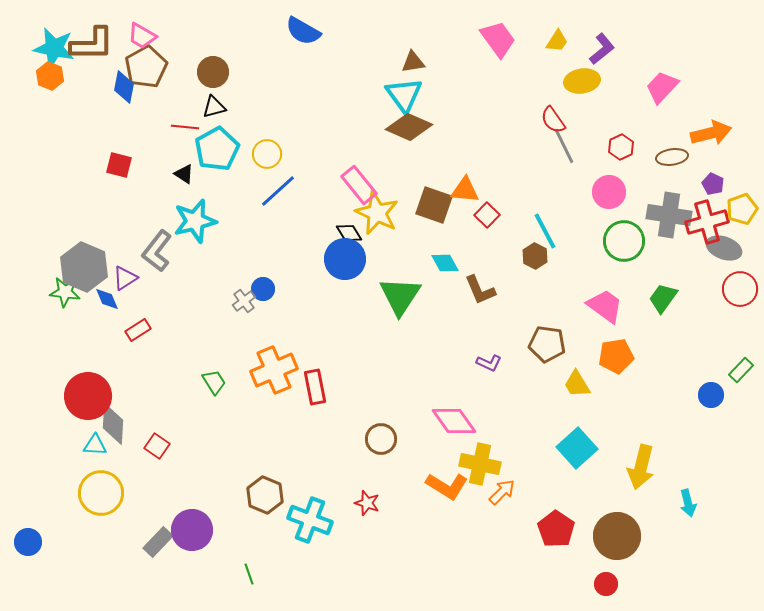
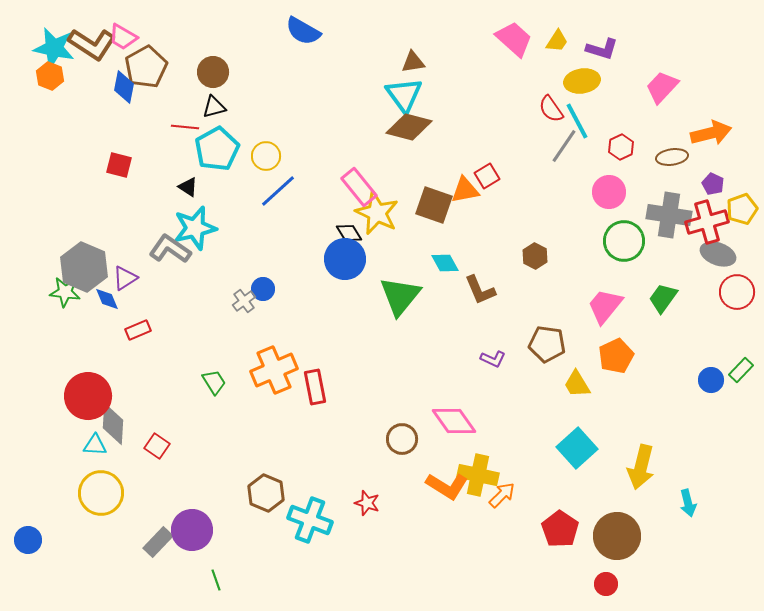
pink trapezoid at (142, 36): moved 19 px left, 1 px down
pink trapezoid at (498, 39): moved 16 px right; rotated 12 degrees counterclockwise
brown L-shape at (92, 44): rotated 33 degrees clockwise
purple L-shape at (602, 49): rotated 56 degrees clockwise
red semicircle at (553, 120): moved 2 px left, 11 px up
brown diamond at (409, 127): rotated 9 degrees counterclockwise
gray line at (564, 146): rotated 60 degrees clockwise
yellow circle at (267, 154): moved 1 px left, 2 px down
black triangle at (184, 174): moved 4 px right, 13 px down
pink rectangle at (359, 185): moved 2 px down
orange triangle at (465, 190): rotated 16 degrees counterclockwise
red square at (487, 215): moved 39 px up; rotated 15 degrees clockwise
cyan star at (195, 221): moved 7 px down
cyan line at (545, 231): moved 32 px right, 110 px up
gray ellipse at (724, 248): moved 6 px left, 6 px down
gray L-shape at (157, 251): moved 13 px right, 2 px up; rotated 87 degrees clockwise
red circle at (740, 289): moved 3 px left, 3 px down
green triangle at (400, 296): rotated 6 degrees clockwise
pink trapezoid at (605, 306): rotated 87 degrees counterclockwise
red rectangle at (138, 330): rotated 10 degrees clockwise
orange pentagon at (616, 356): rotated 16 degrees counterclockwise
purple L-shape at (489, 363): moved 4 px right, 4 px up
blue circle at (711, 395): moved 15 px up
brown circle at (381, 439): moved 21 px right
yellow cross at (480, 464): moved 2 px left, 11 px down
orange arrow at (502, 492): moved 3 px down
brown hexagon at (265, 495): moved 1 px right, 2 px up
red pentagon at (556, 529): moved 4 px right
blue circle at (28, 542): moved 2 px up
green line at (249, 574): moved 33 px left, 6 px down
